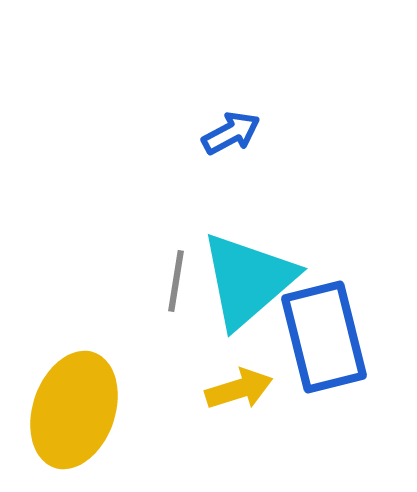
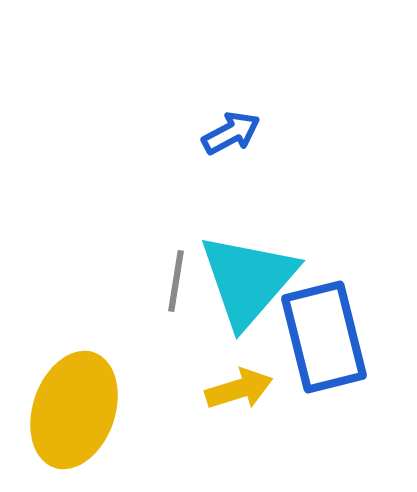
cyan triangle: rotated 8 degrees counterclockwise
